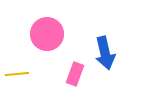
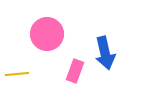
pink rectangle: moved 3 px up
